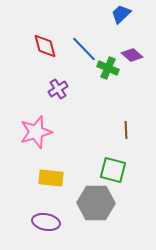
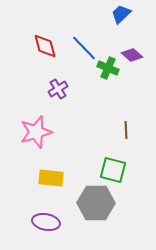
blue line: moved 1 px up
